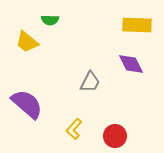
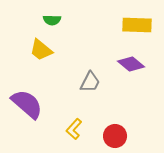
green semicircle: moved 2 px right
yellow trapezoid: moved 14 px right, 8 px down
purple diamond: rotated 24 degrees counterclockwise
